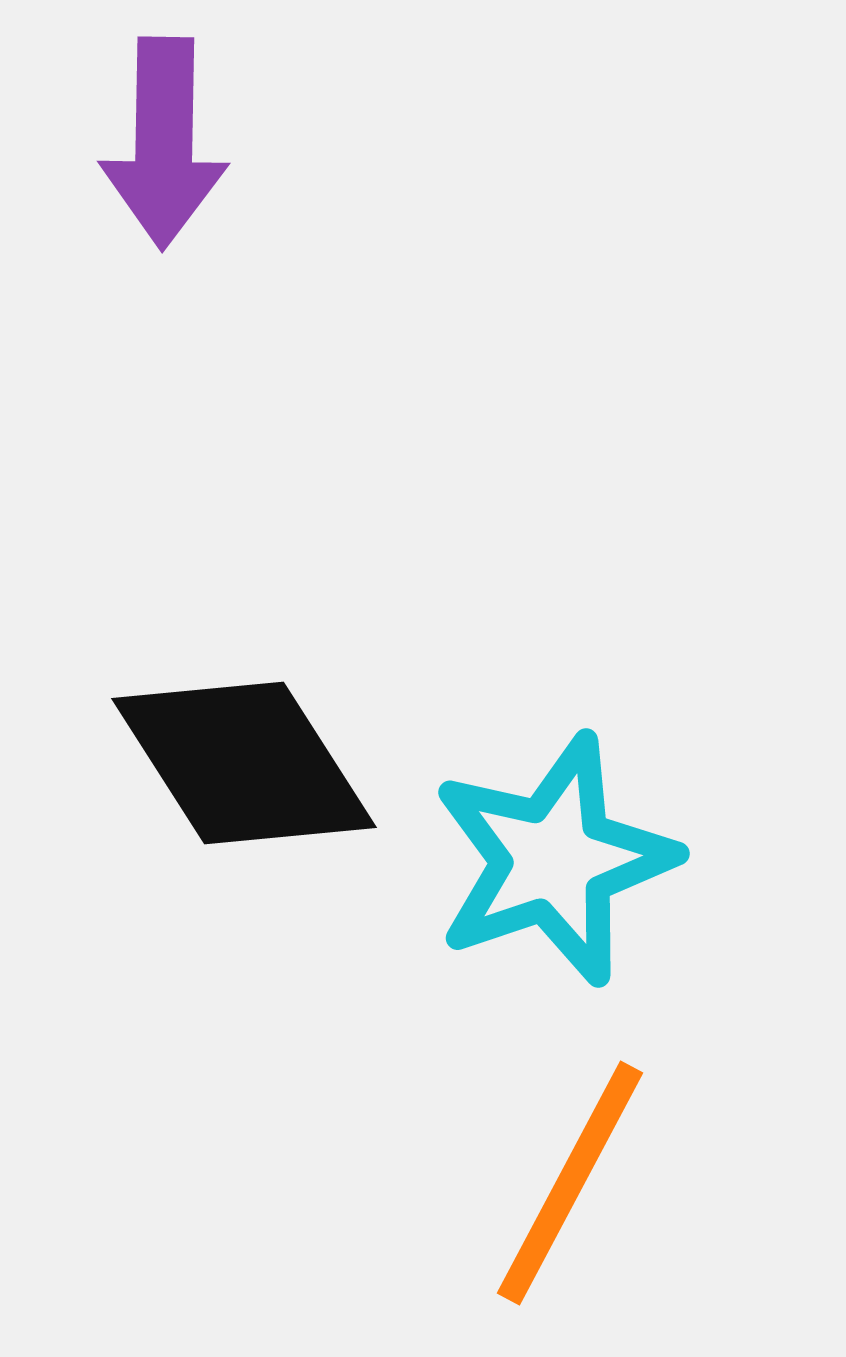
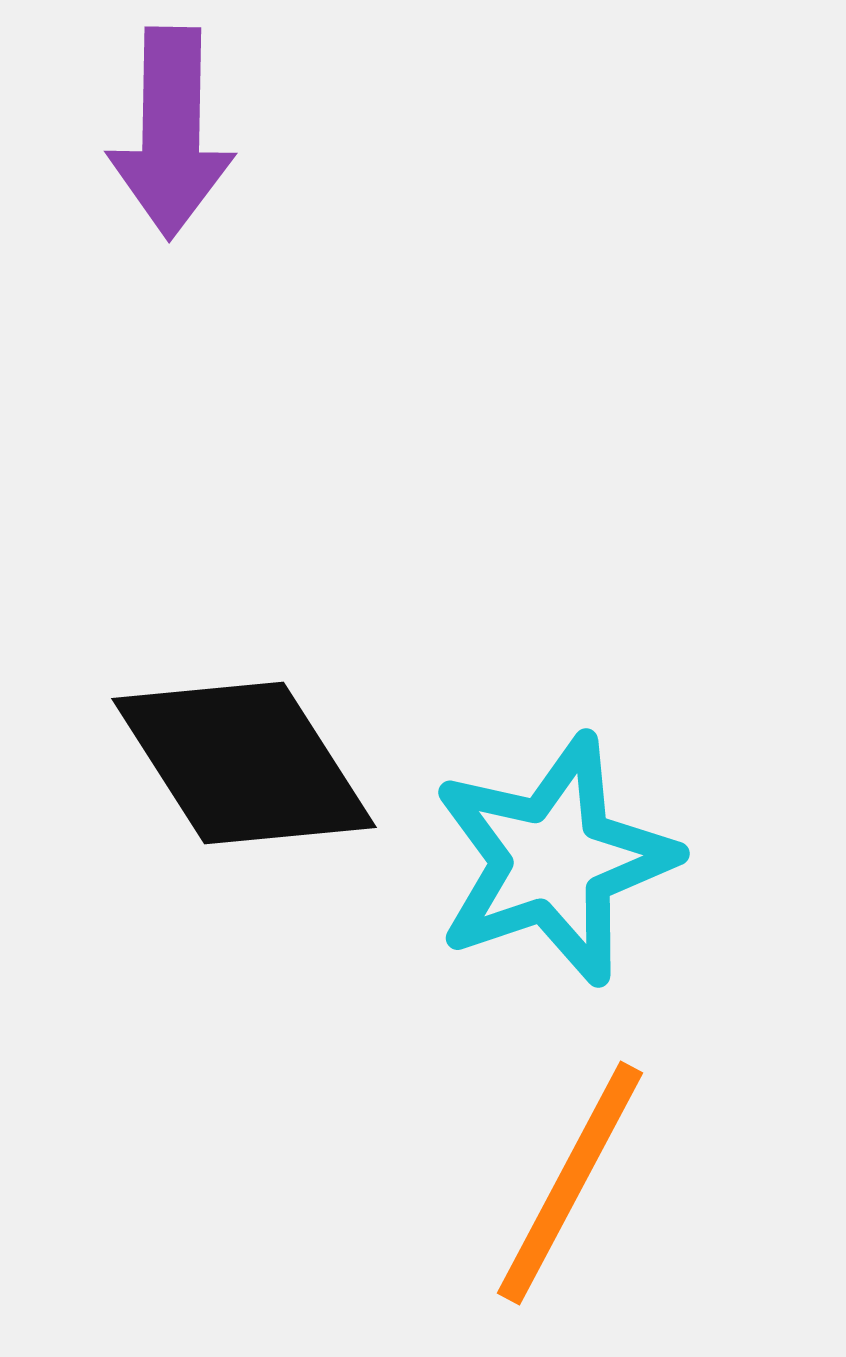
purple arrow: moved 7 px right, 10 px up
